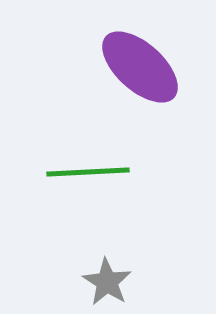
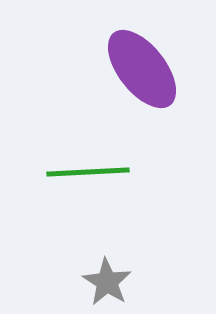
purple ellipse: moved 2 px right, 2 px down; rotated 10 degrees clockwise
